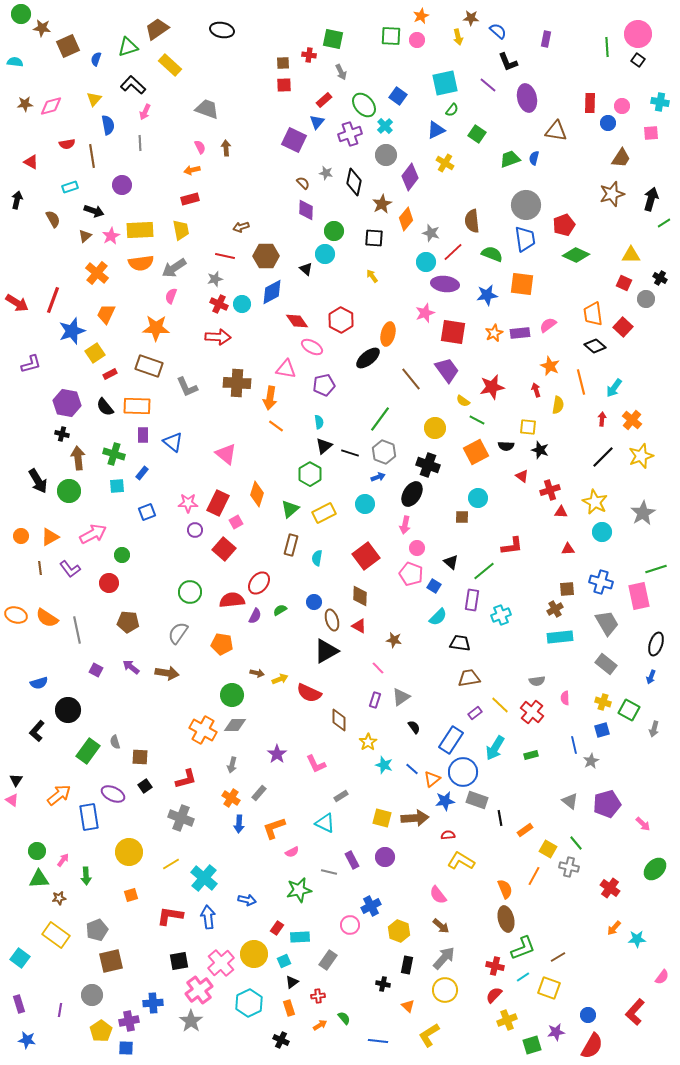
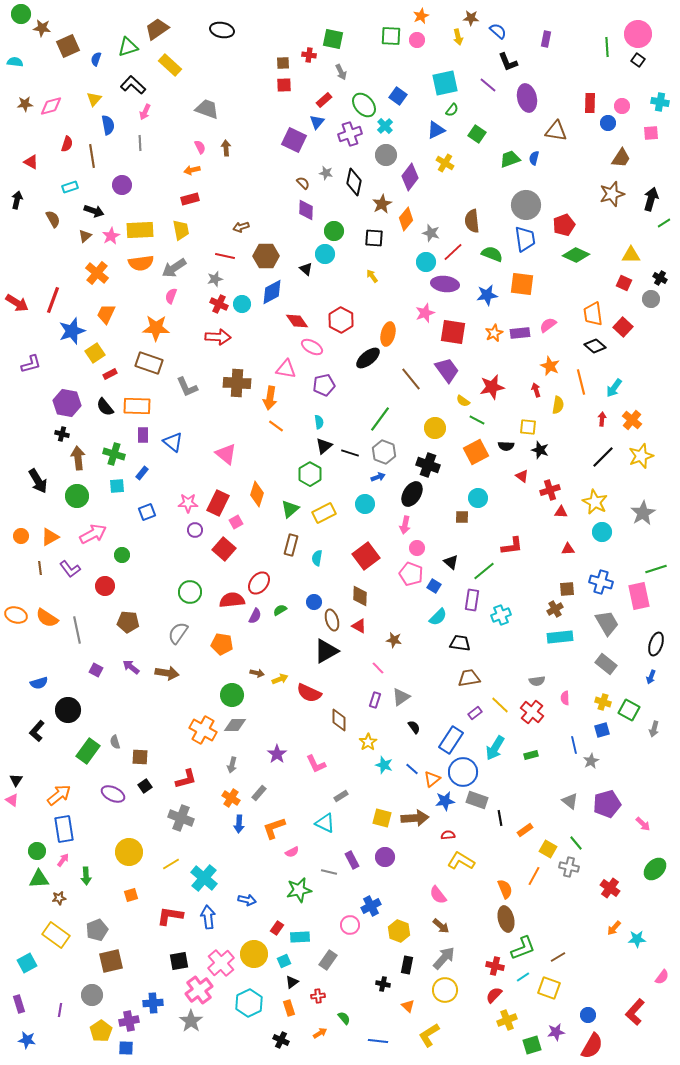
red semicircle at (67, 144): rotated 63 degrees counterclockwise
gray circle at (646, 299): moved 5 px right
brown rectangle at (149, 366): moved 3 px up
green circle at (69, 491): moved 8 px right, 5 px down
red circle at (109, 583): moved 4 px left, 3 px down
blue rectangle at (89, 817): moved 25 px left, 12 px down
cyan square at (20, 958): moved 7 px right, 5 px down; rotated 24 degrees clockwise
orange arrow at (320, 1025): moved 8 px down
